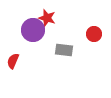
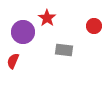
red star: rotated 18 degrees clockwise
purple circle: moved 10 px left, 2 px down
red circle: moved 8 px up
